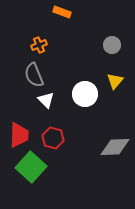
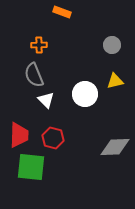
orange cross: rotated 21 degrees clockwise
yellow triangle: rotated 36 degrees clockwise
green square: rotated 36 degrees counterclockwise
